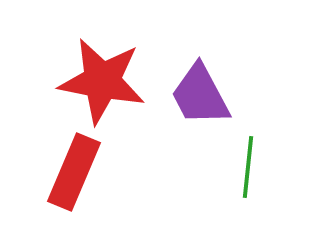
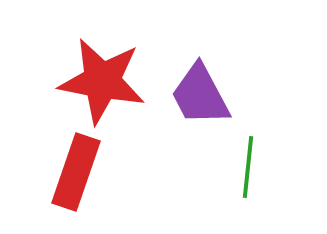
red rectangle: moved 2 px right; rotated 4 degrees counterclockwise
